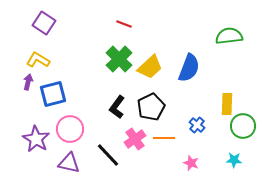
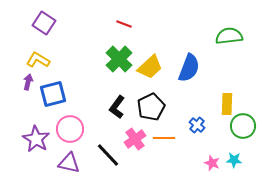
pink star: moved 21 px right
